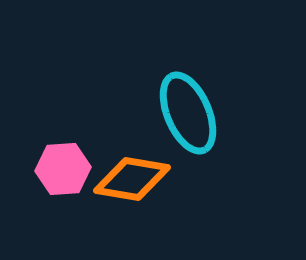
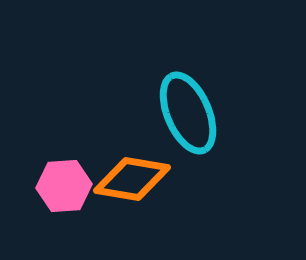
pink hexagon: moved 1 px right, 17 px down
